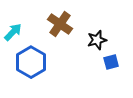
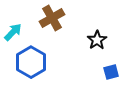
brown cross: moved 8 px left, 6 px up; rotated 25 degrees clockwise
black star: rotated 18 degrees counterclockwise
blue square: moved 10 px down
